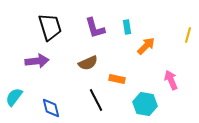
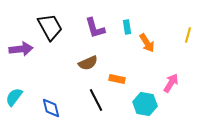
black trapezoid: rotated 12 degrees counterclockwise
orange arrow: moved 1 px right, 3 px up; rotated 102 degrees clockwise
purple arrow: moved 16 px left, 12 px up
pink arrow: moved 3 px down; rotated 54 degrees clockwise
